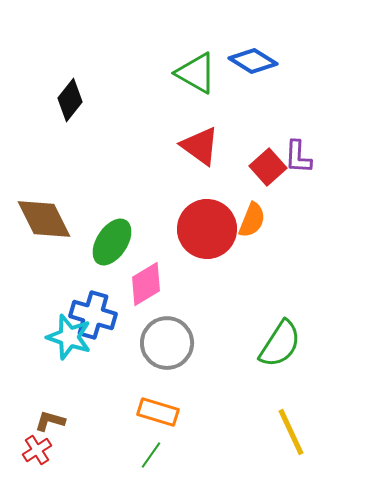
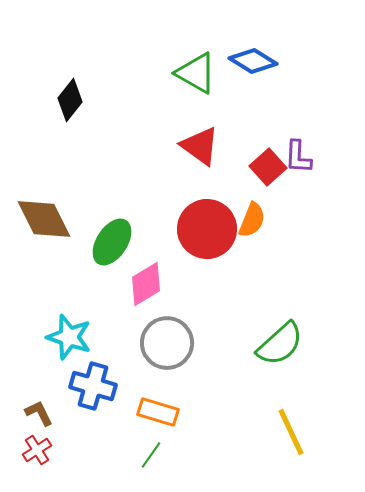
blue cross: moved 71 px down
green semicircle: rotated 15 degrees clockwise
brown L-shape: moved 11 px left, 8 px up; rotated 48 degrees clockwise
